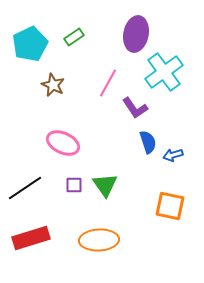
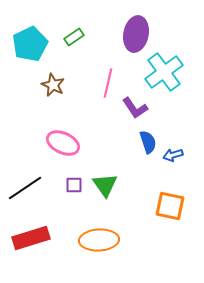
pink line: rotated 16 degrees counterclockwise
